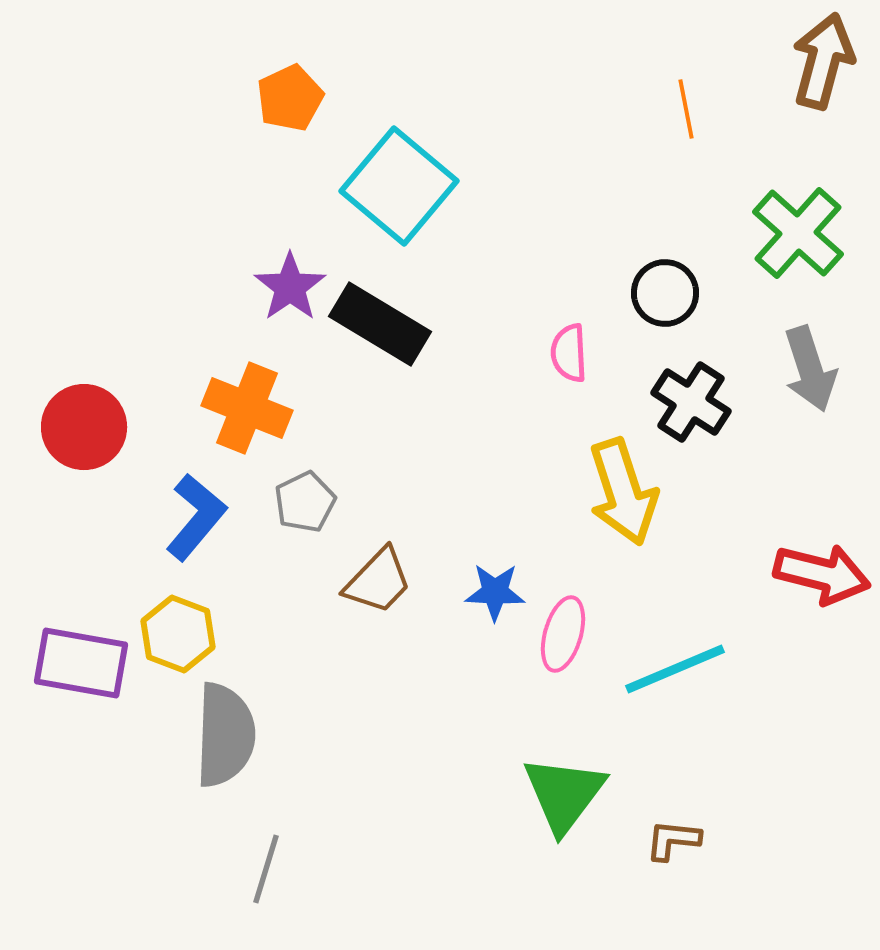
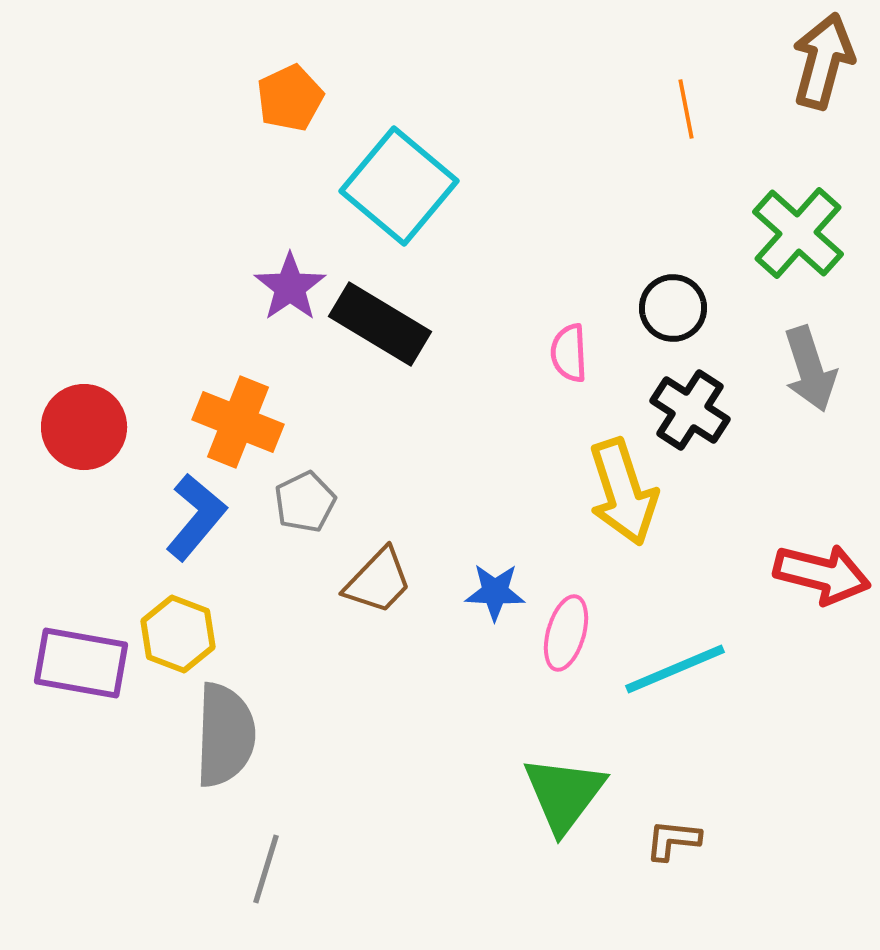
black circle: moved 8 px right, 15 px down
black cross: moved 1 px left, 8 px down
orange cross: moved 9 px left, 14 px down
pink ellipse: moved 3 px right, 1 px up
